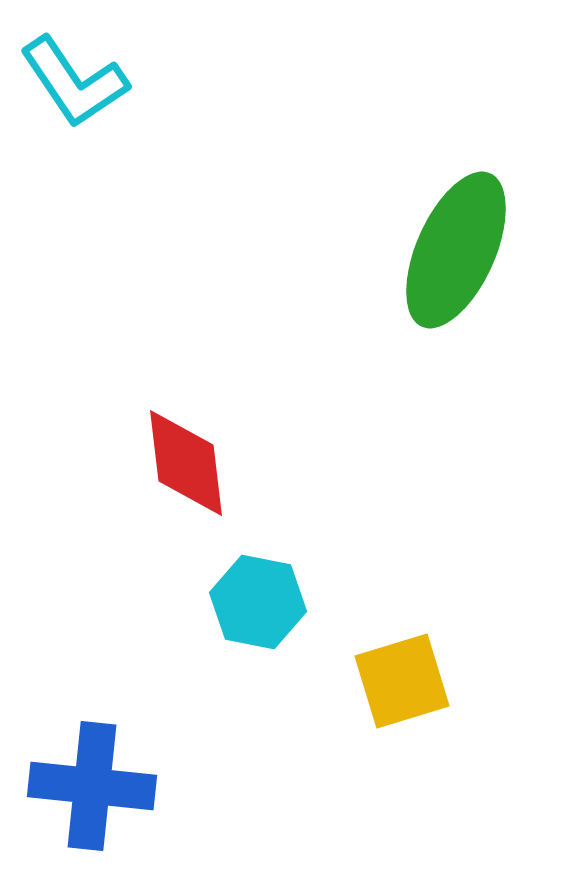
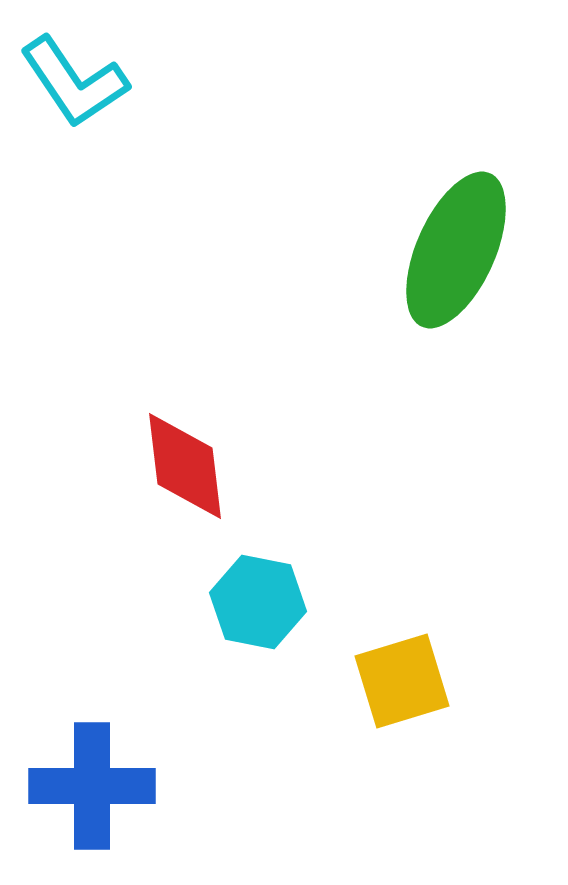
red diamond: moved 1 px left, 3 px down
blue cross: rotated 6 degrees counterclockwise
